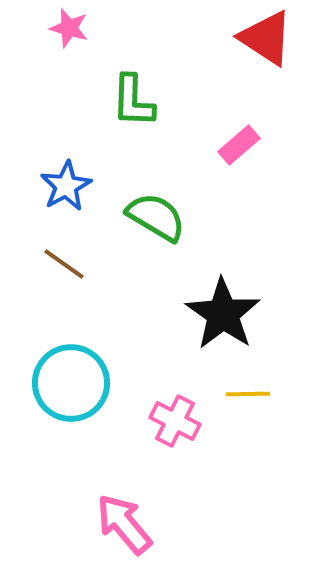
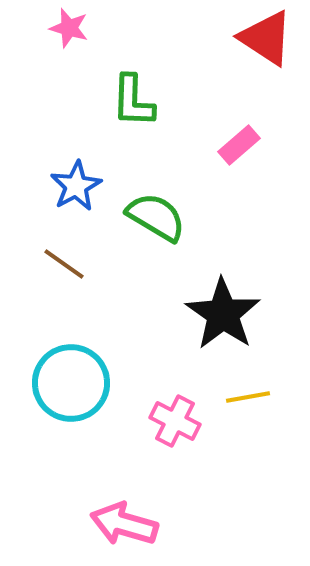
blue star: moved 10 px right
yellow line: moved 3 px down; rotated 9 degrees counterclockwise
pink arrow: rotated 34 degrees counterclockwise
